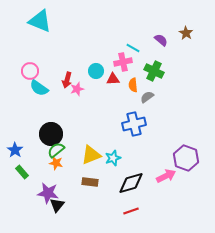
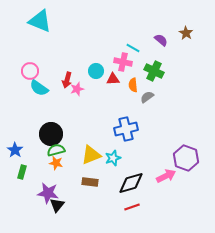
pink cross: rotated 24 degrees clockwise
blue cross: moved 8 px left, 5 px down
green semicircle: rotated 24 degrees clockwise
green rectangle: rotated 56 degrees clockwise
red line: moved 1 px right, 4 px up
